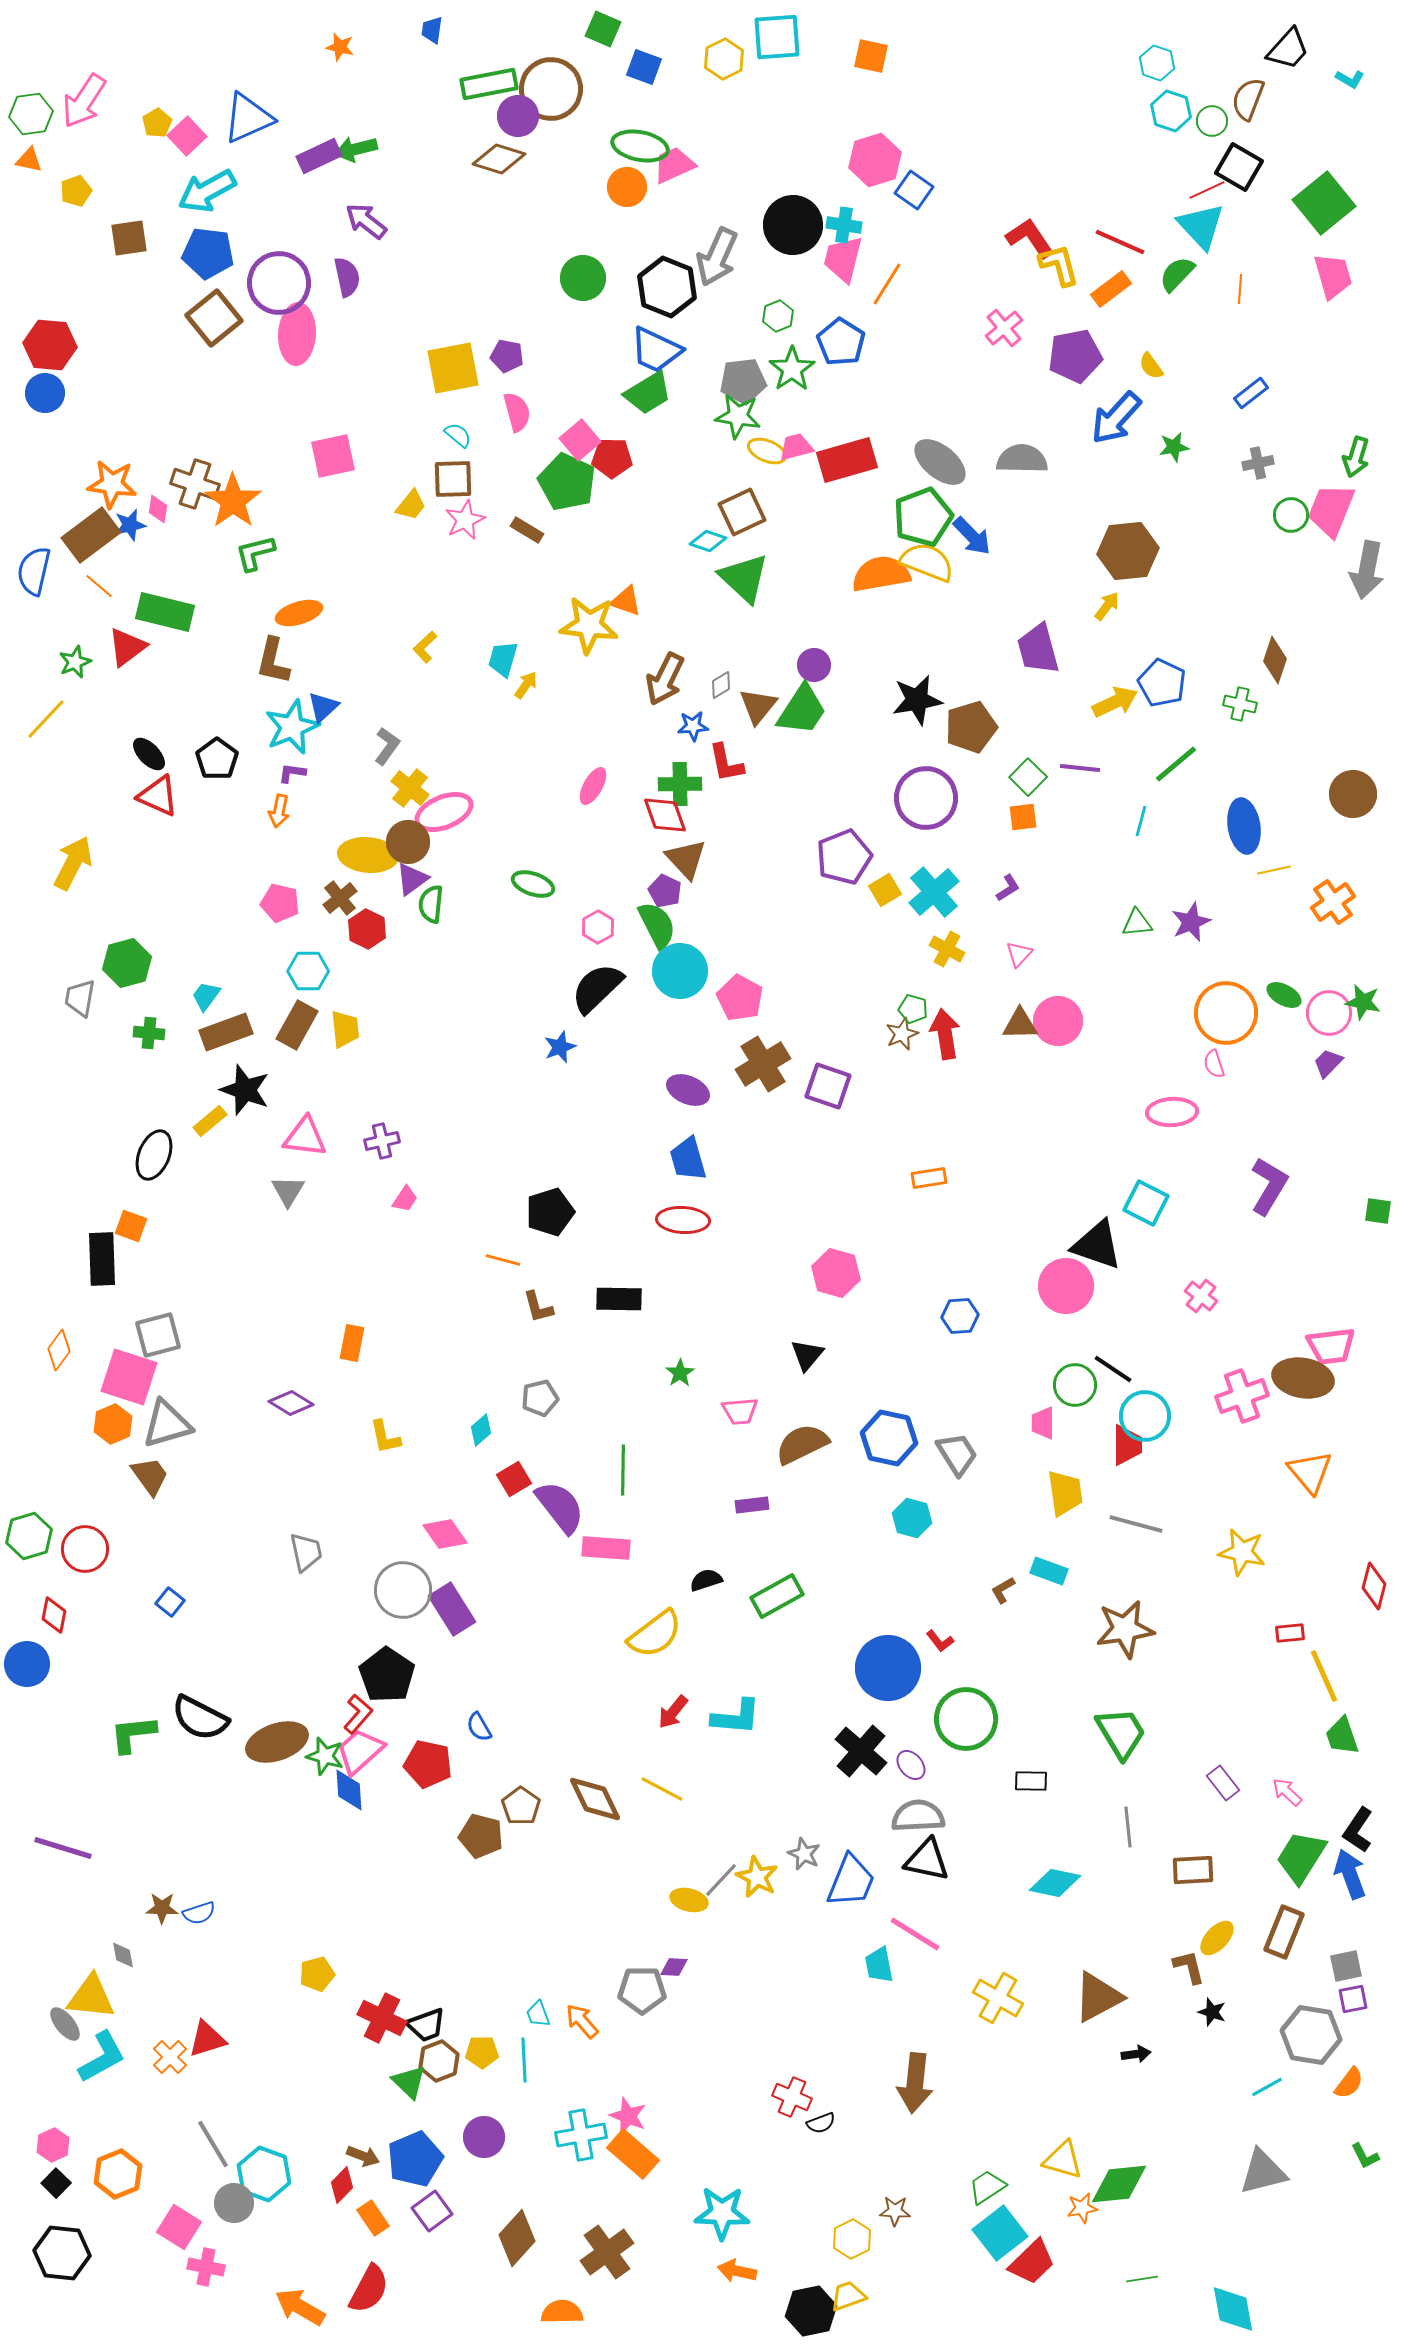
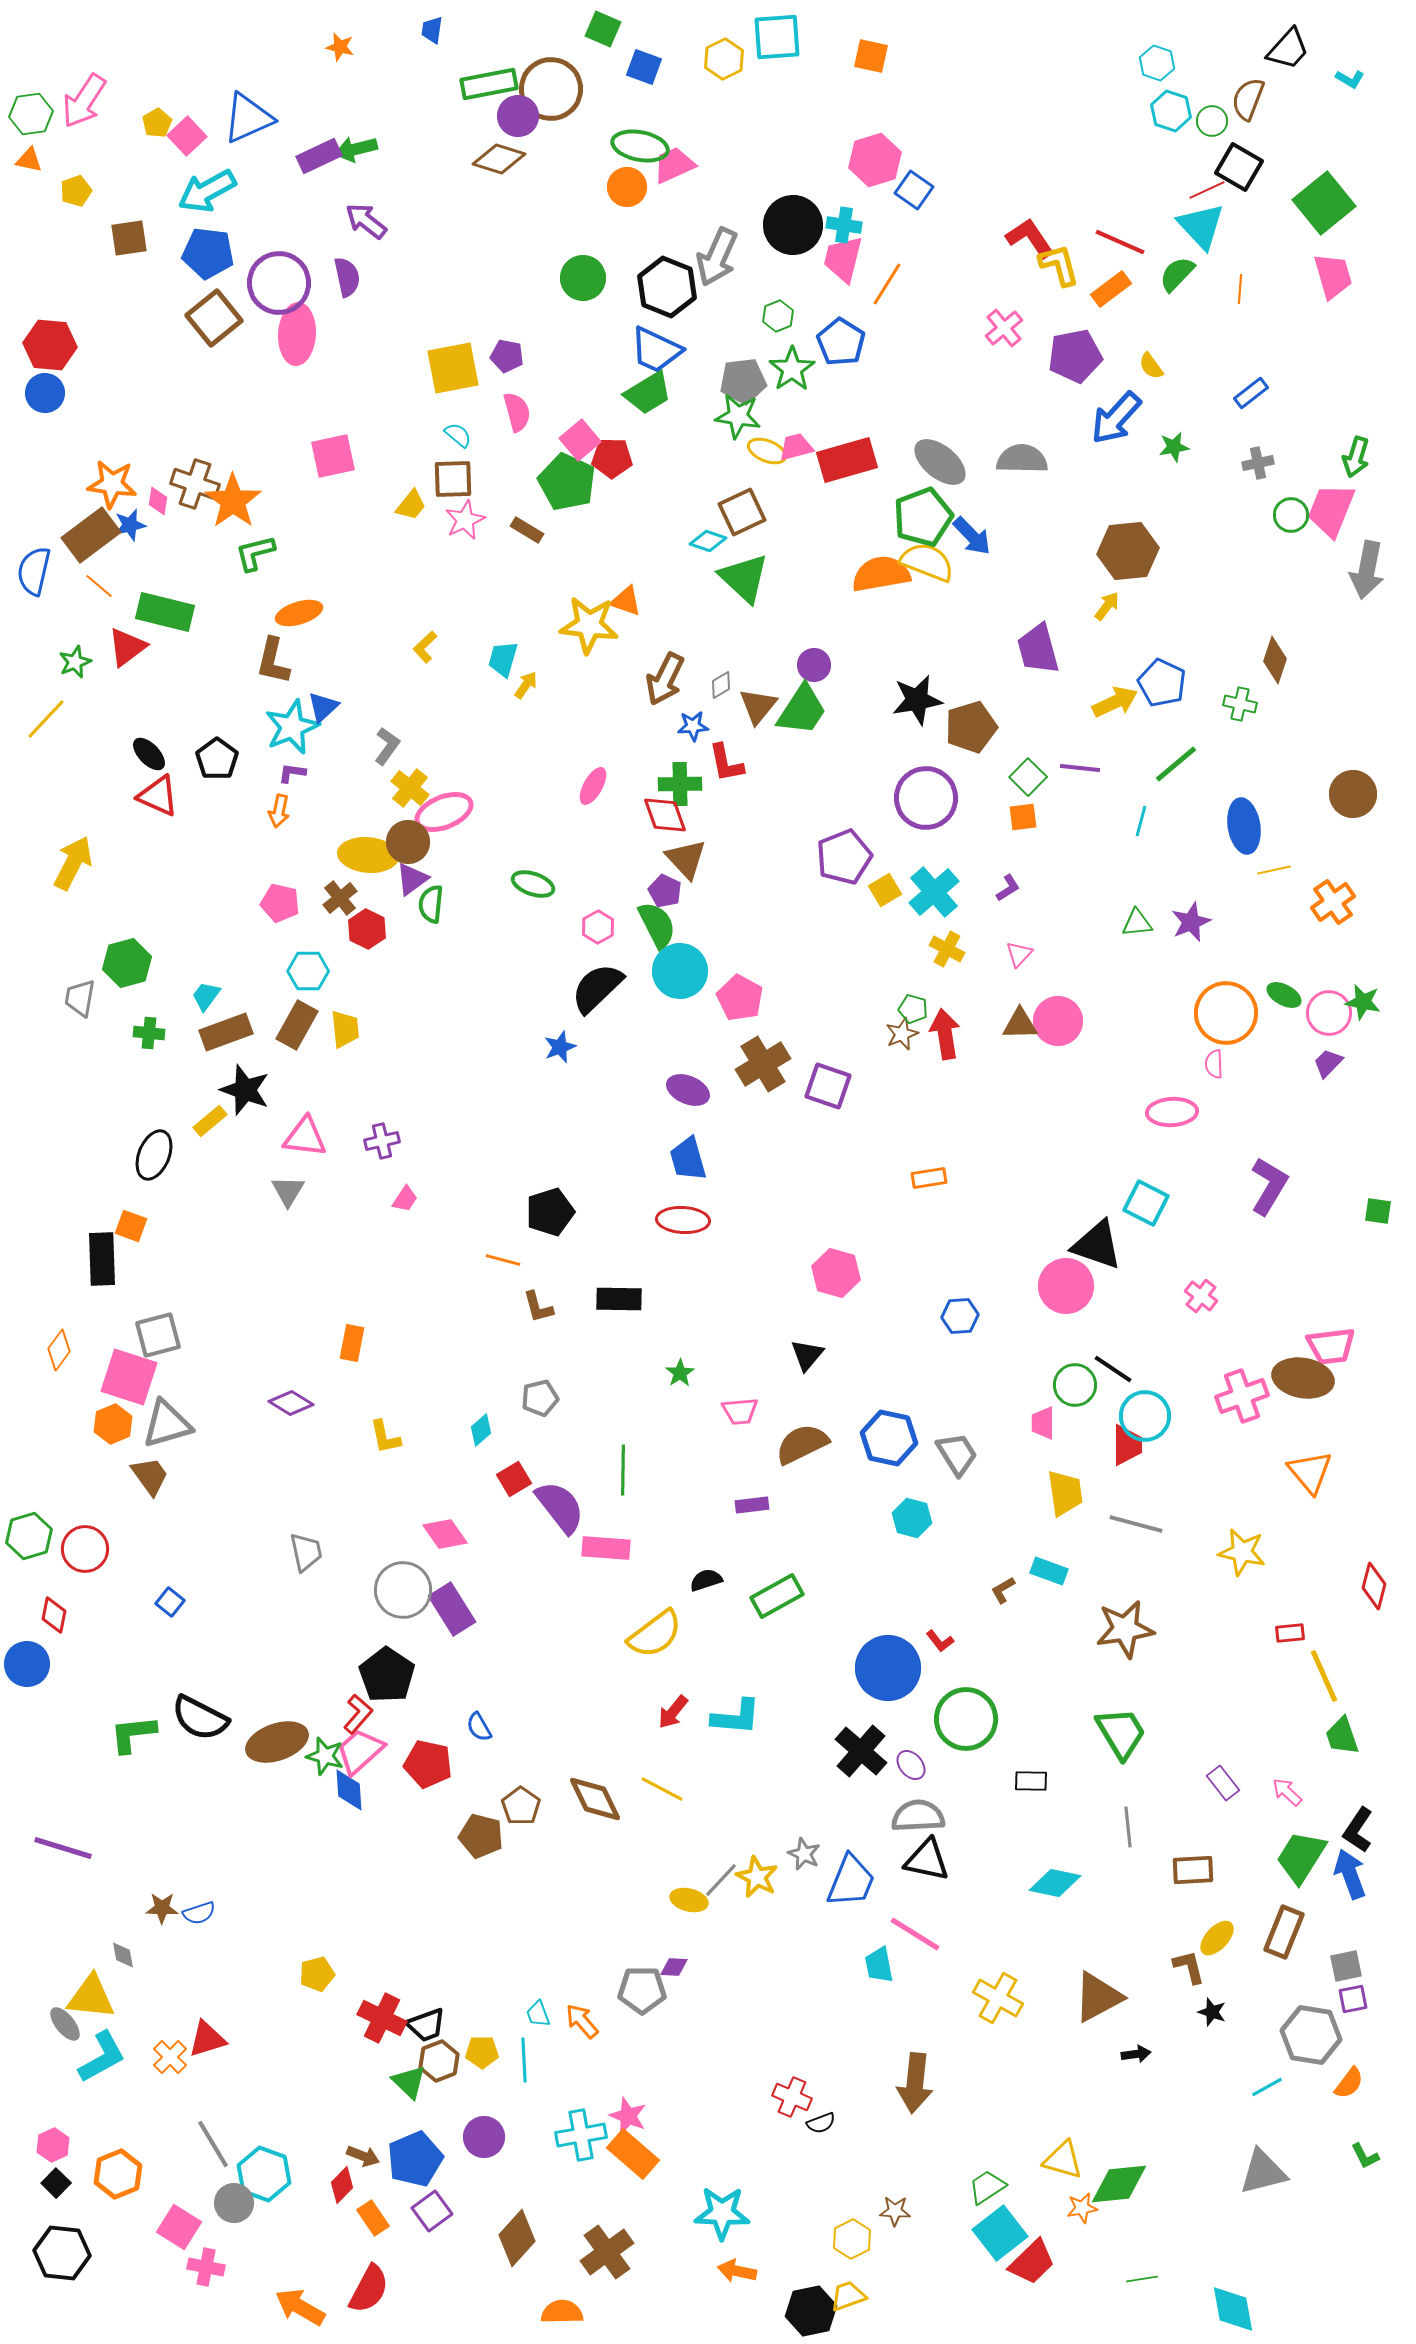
pink diamond at (158, 509): moved 8 px up
pink semicircle at (1214, 1064): rotated 16 degrees clockwise
